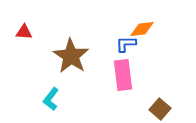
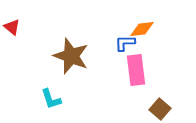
red triangle: moved 12 px left, 5 px up; rotated 36 degrees clockwise
blue L-shape: moved 1 px left, 1 px up
brown star: rotated 12 degrees counterclockwise
pink rectangle: moved 13 px right, 5 px up
cyan L-shape: rotated 55 degrees counterclockwise
